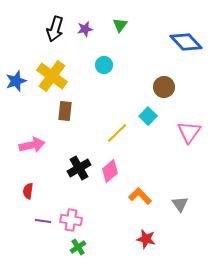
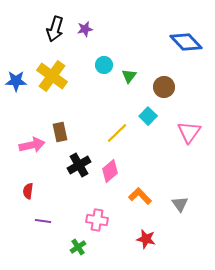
green triangle: moved 9 px right, 51 px down
blue star: rotated 20 degrees clockwise
brown rectangle: moved 5 px left, 21 px down; rotated 18 degrees counterclockwise
black cross: moved 3 px up
pink cross: moved 26 px right
